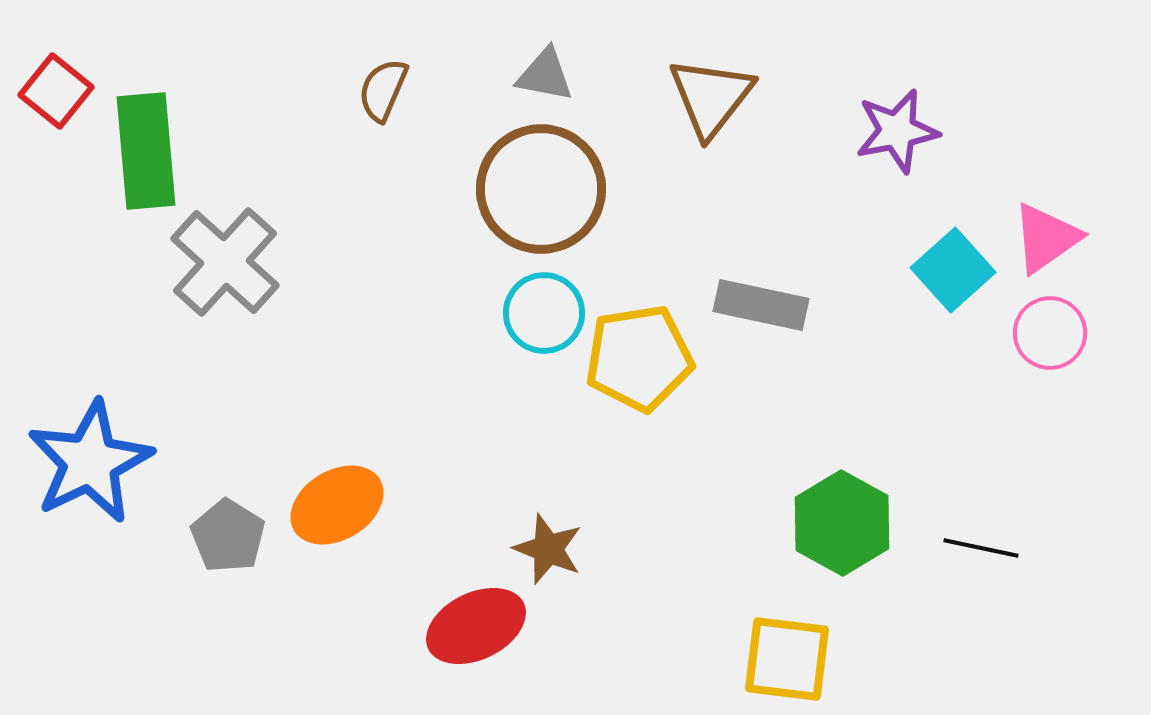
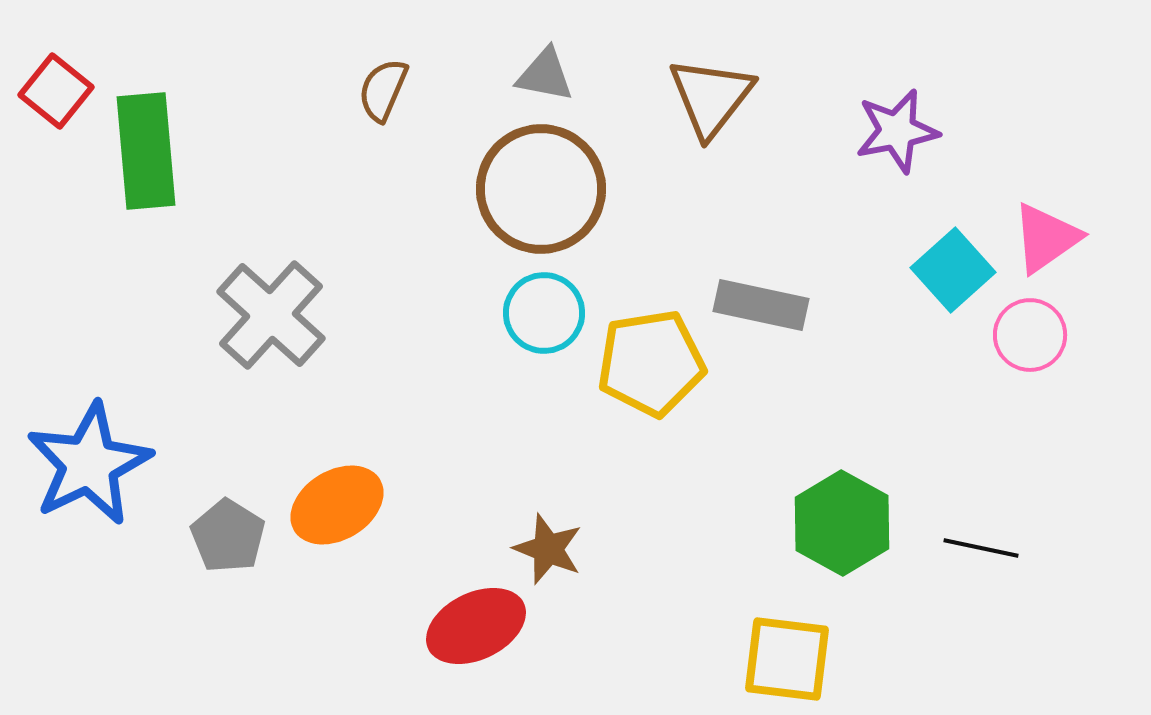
gray cross: moved 46 px right, 53 px down
pink circle: moved 20 px left, 2 px down
yellow pentagon: moved 12 px right, 5 px down
blue star: moved 1 px left, 2 px down
